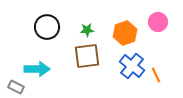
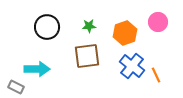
green star: moved 2 px right, 4 px up
